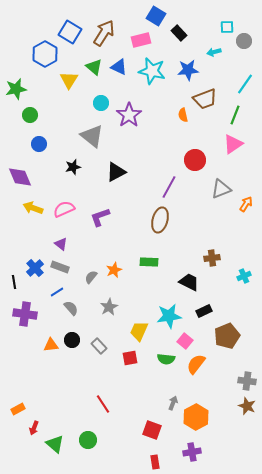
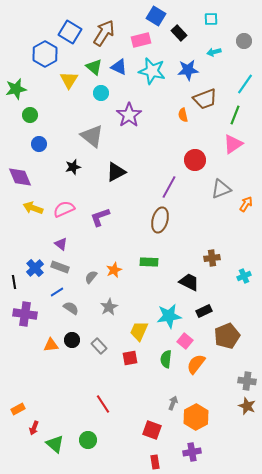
cyan square at (227, 27): moved 16 px left, 8 px up
cyan circle at (101, 103): moved 10 px up
gray semicircle at (71, 308): rotated 14 degrees counterclockwise
green semicircle at (166, 359): rotated 90 degrees clockwise
